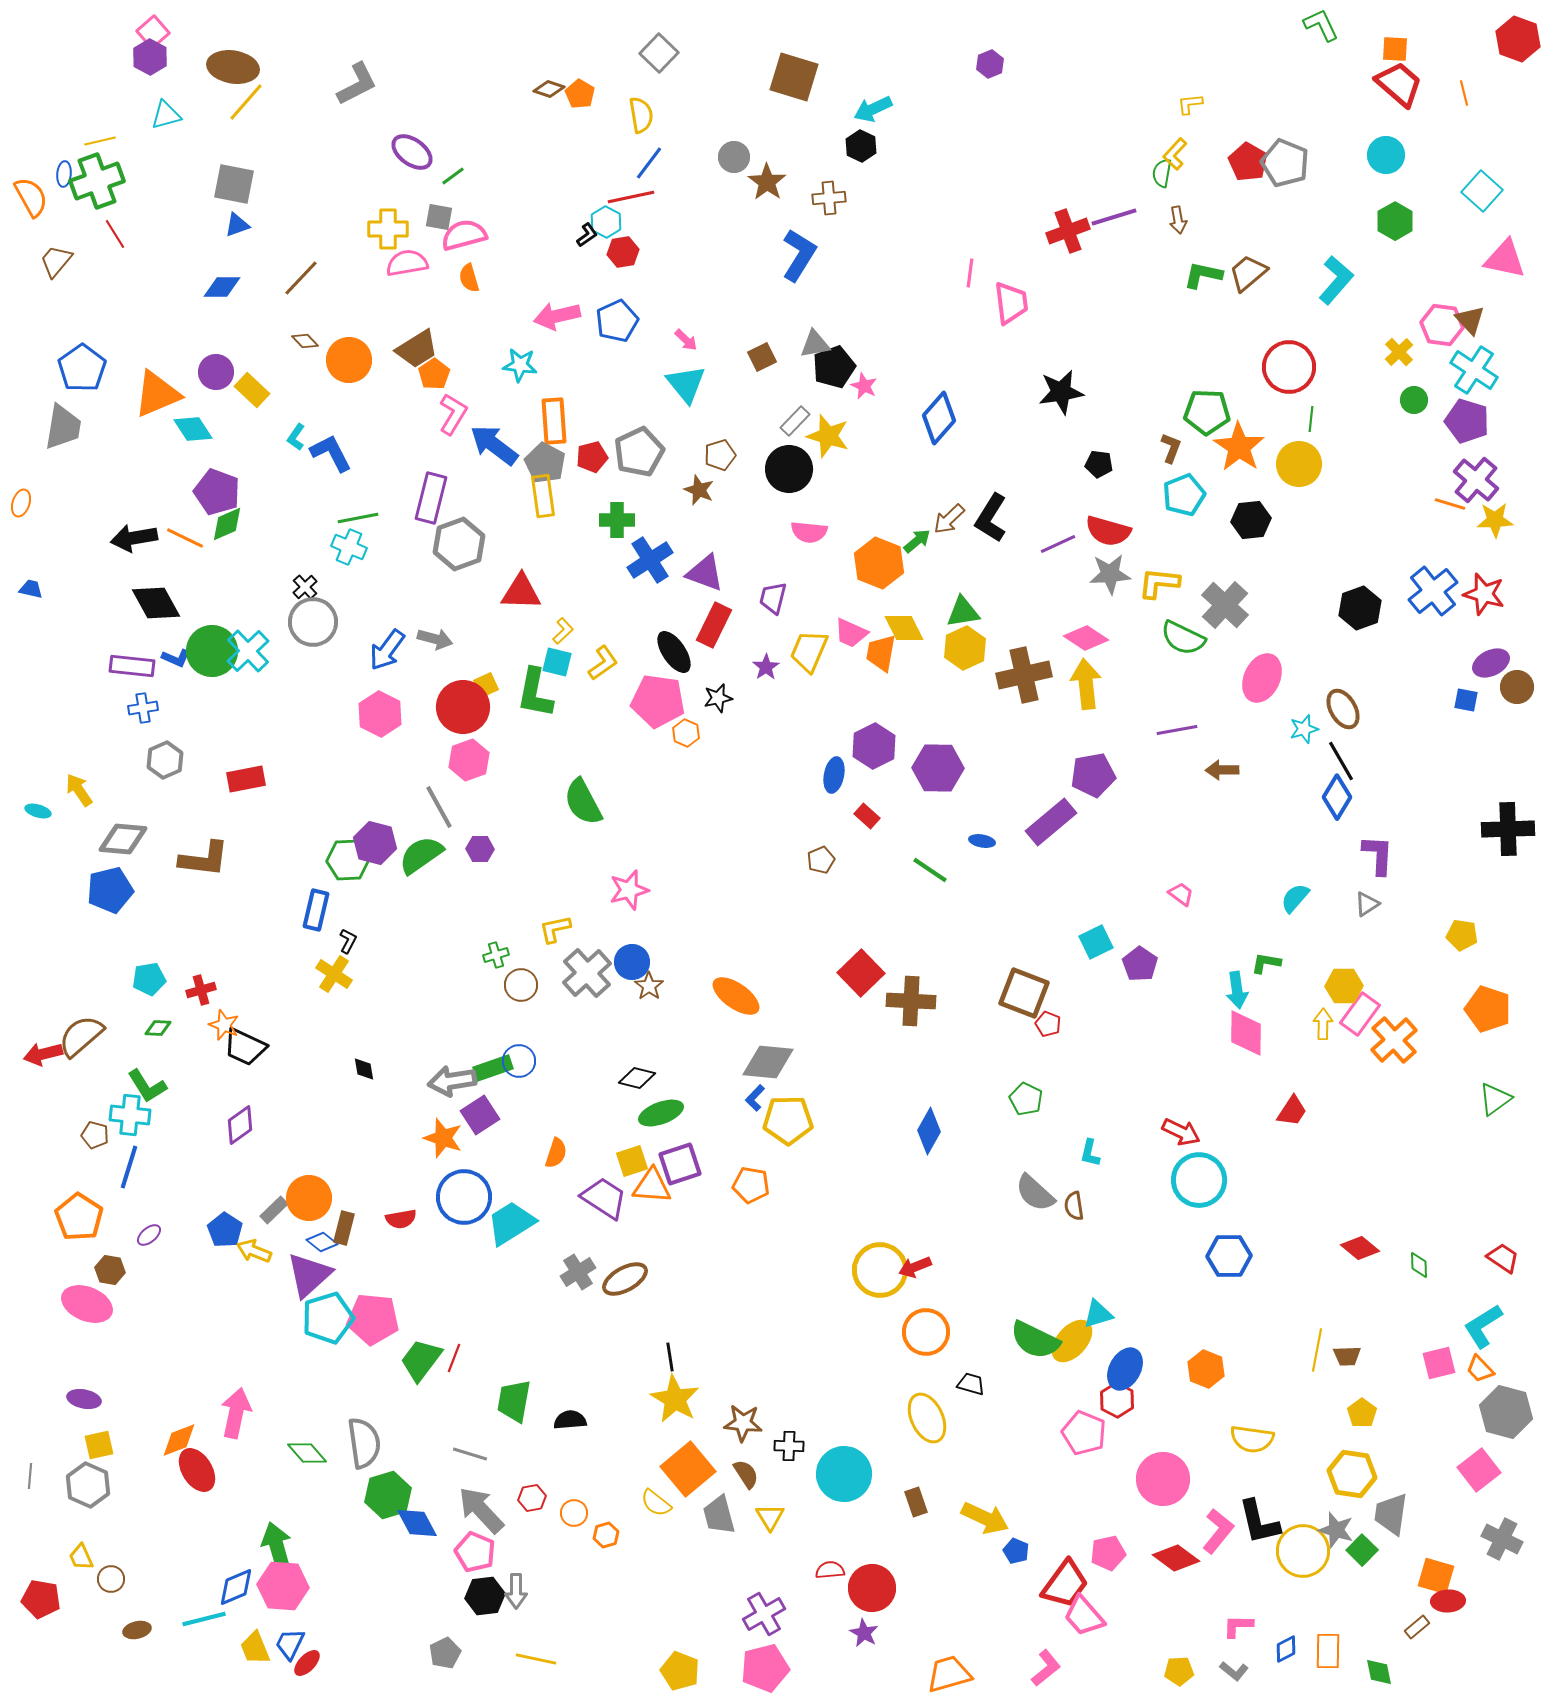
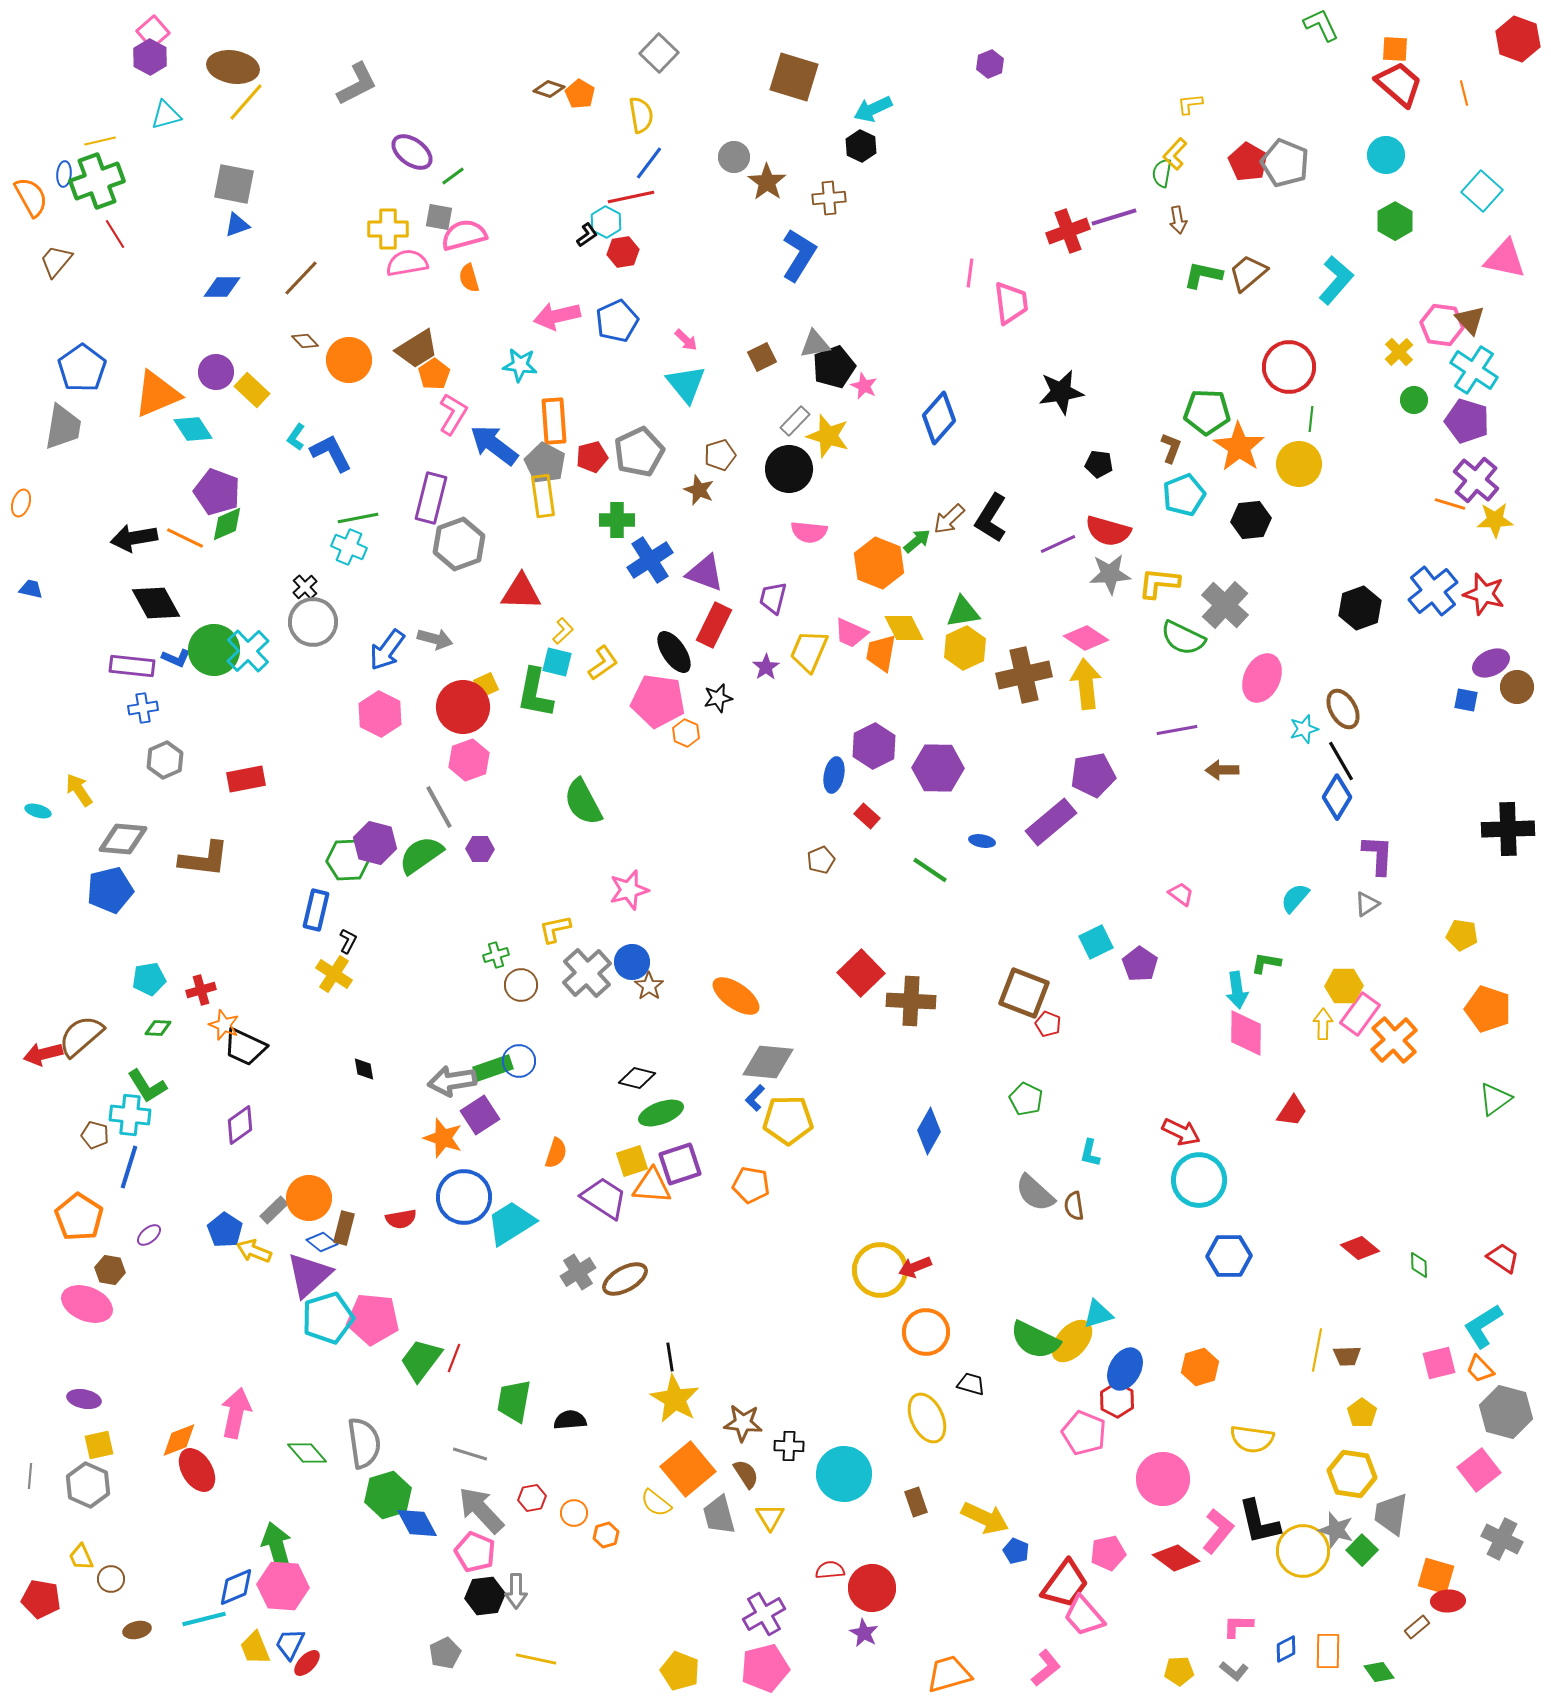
green circle at (212, 651): moved 2 px right, 1 px up
orange hexagon at (1206, 1369): moved 6 px left, 2 px up; rotated 21 degrees clockwise
green diamond at (1379, 1672): rotated 24 degrees counterclockwise
